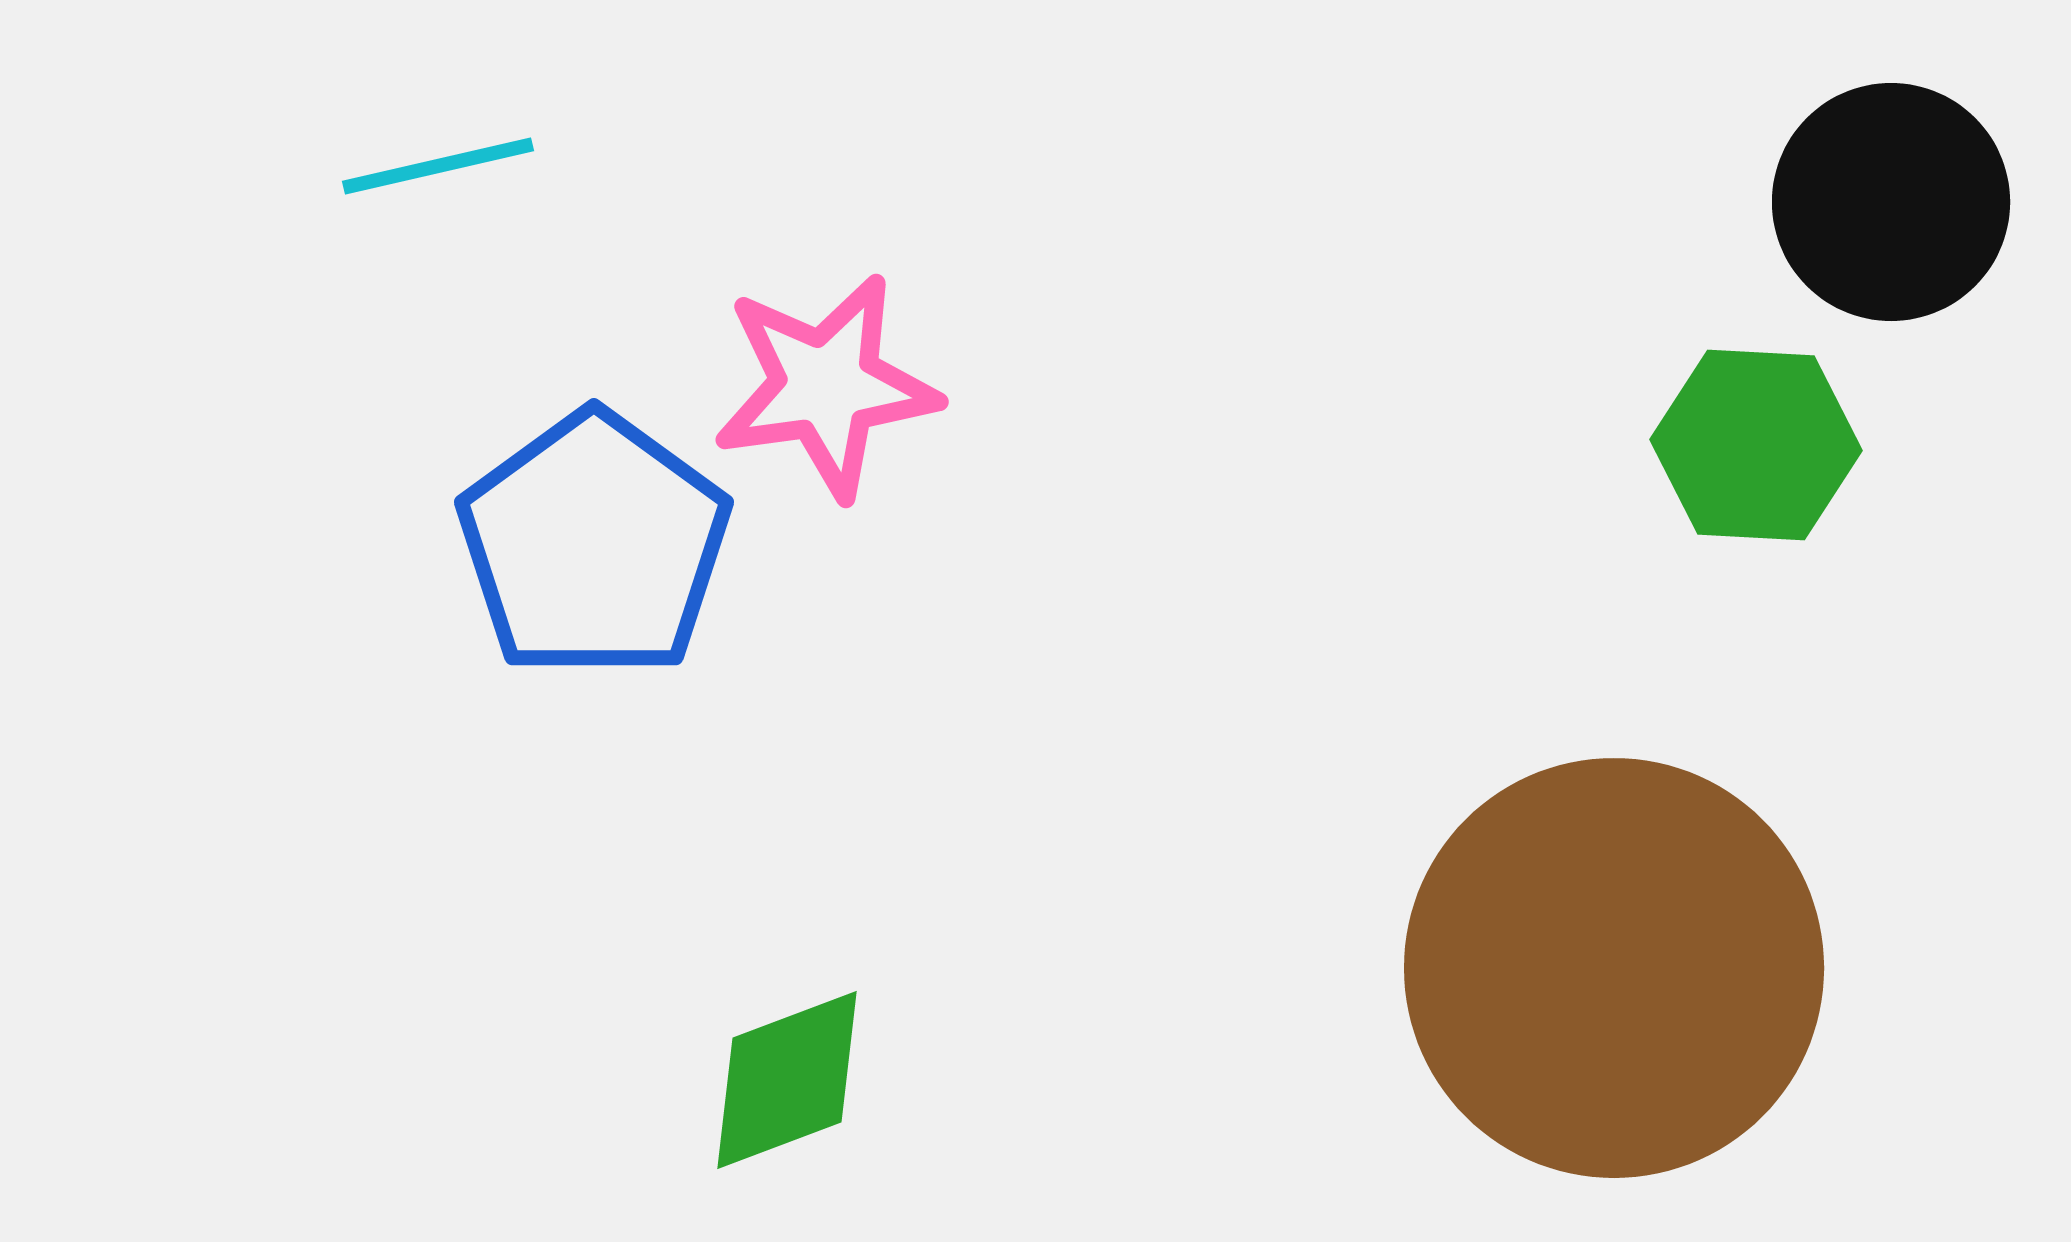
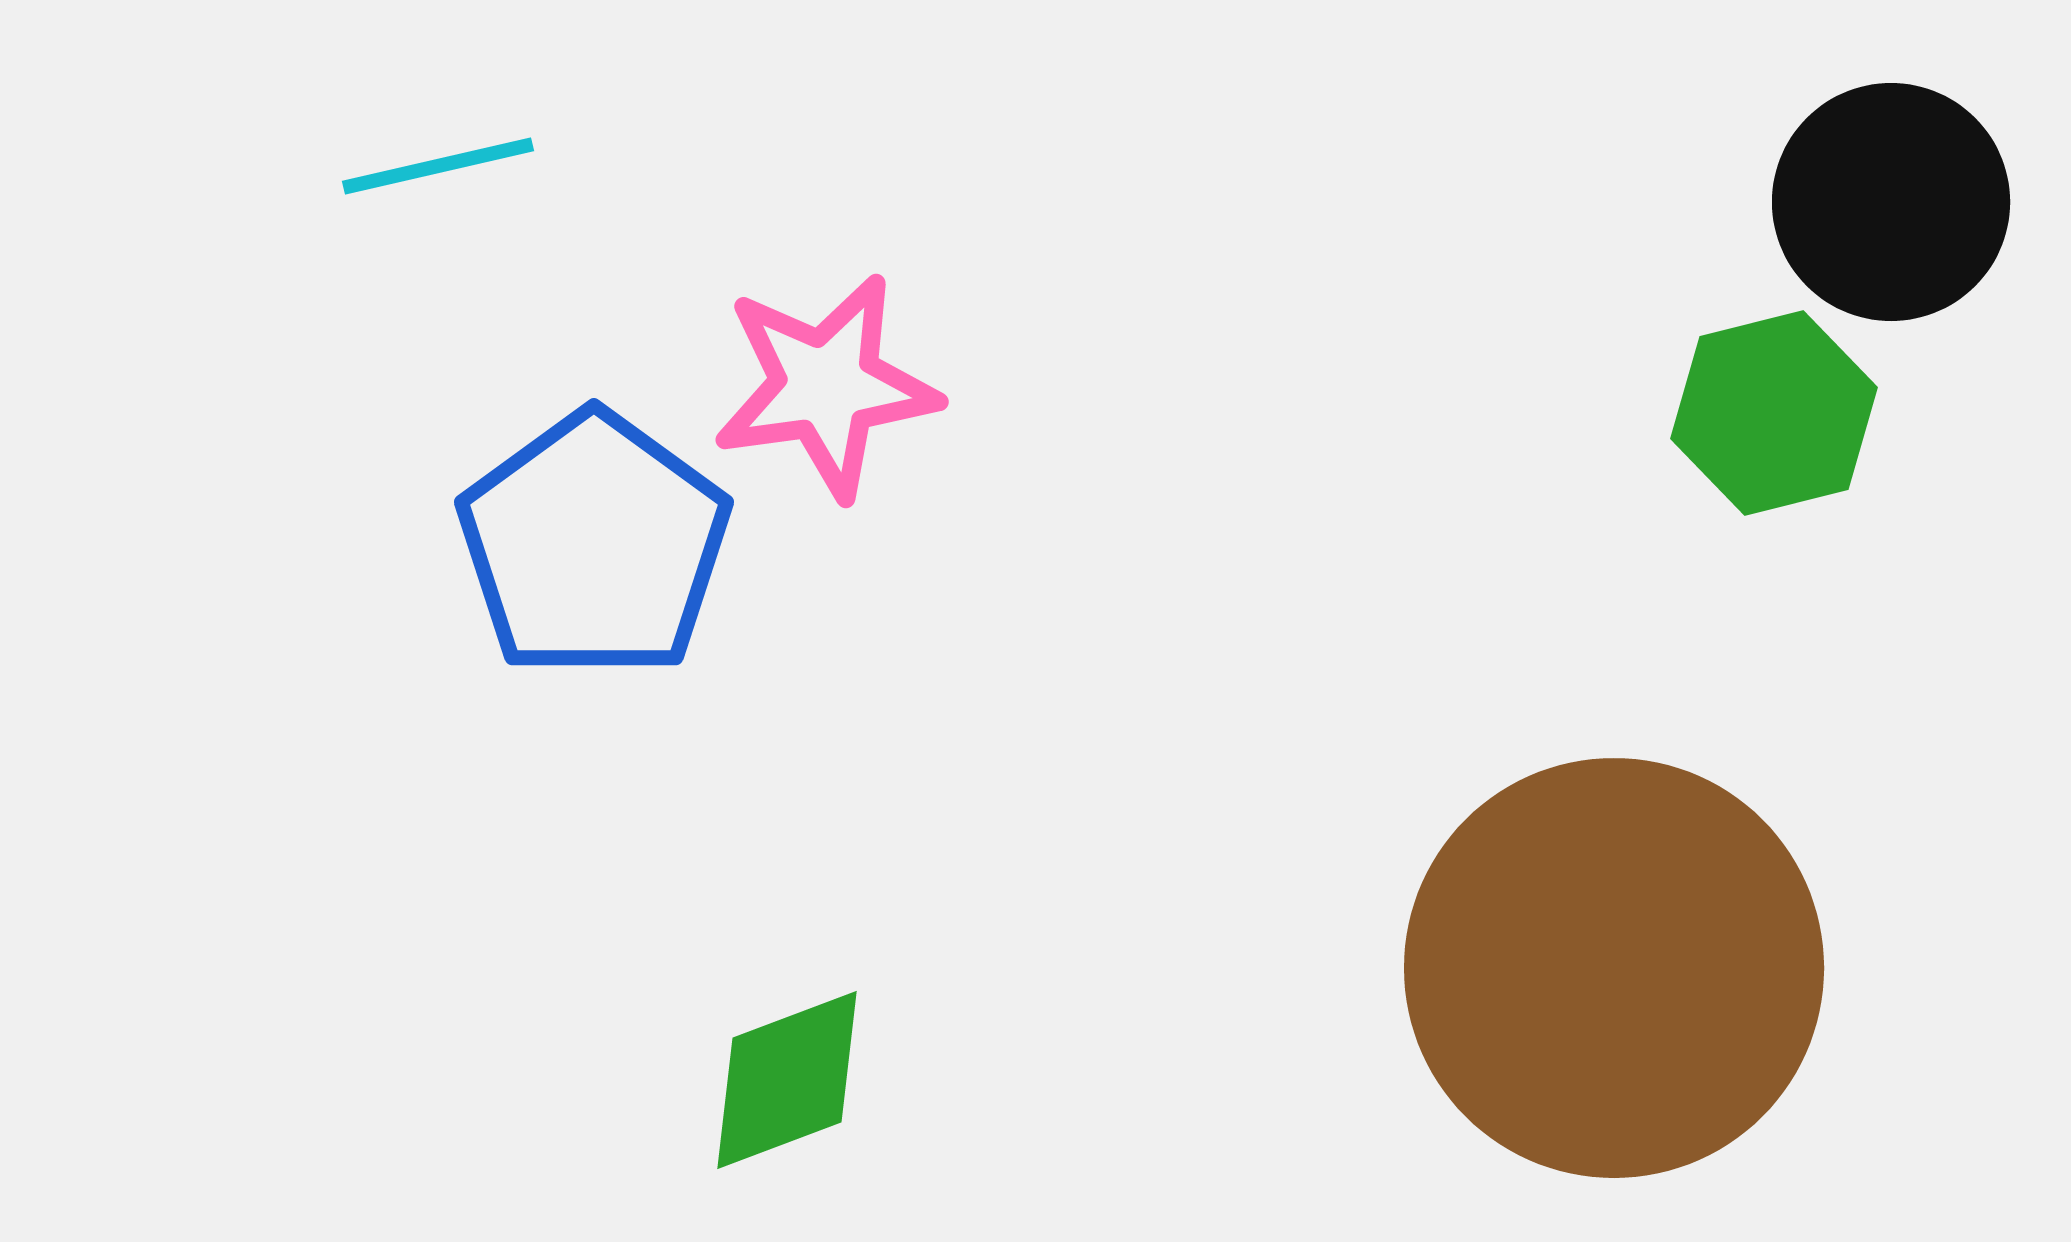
green hexagon: moved 18 px right, 32 px up; rotated 17 degrees counterclockwise
